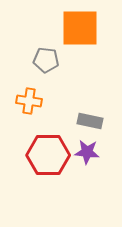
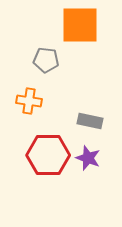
orange square: moved 3 px up
purple star: moved 1 px right, 6 px down; rotated 15 degrees clockwise
